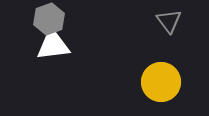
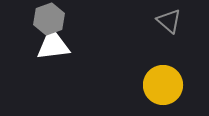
gray triangle: rotated 12 degrees counterclockwise
yellow circle: moved 2 px right, 3 px down
